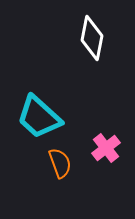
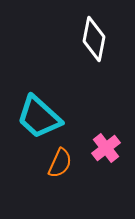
white diamond: moved 2 px right, 1 px down
orange semicircle: rotated 44 degrees clockwise
